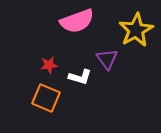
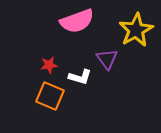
orange square: moved 4 px right, 2 px up
